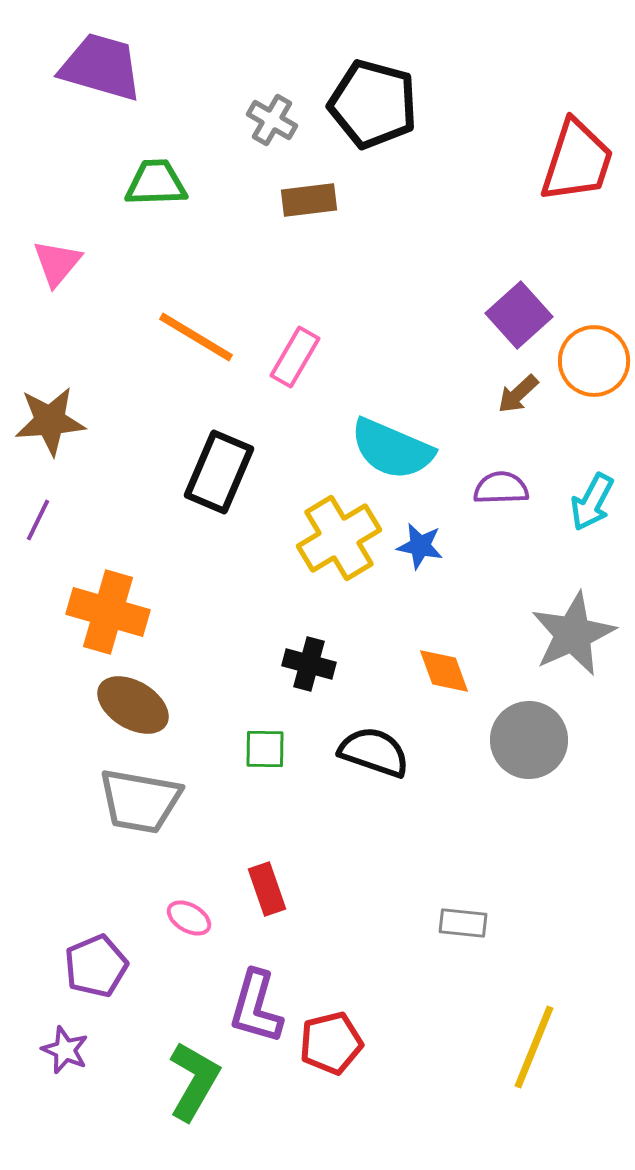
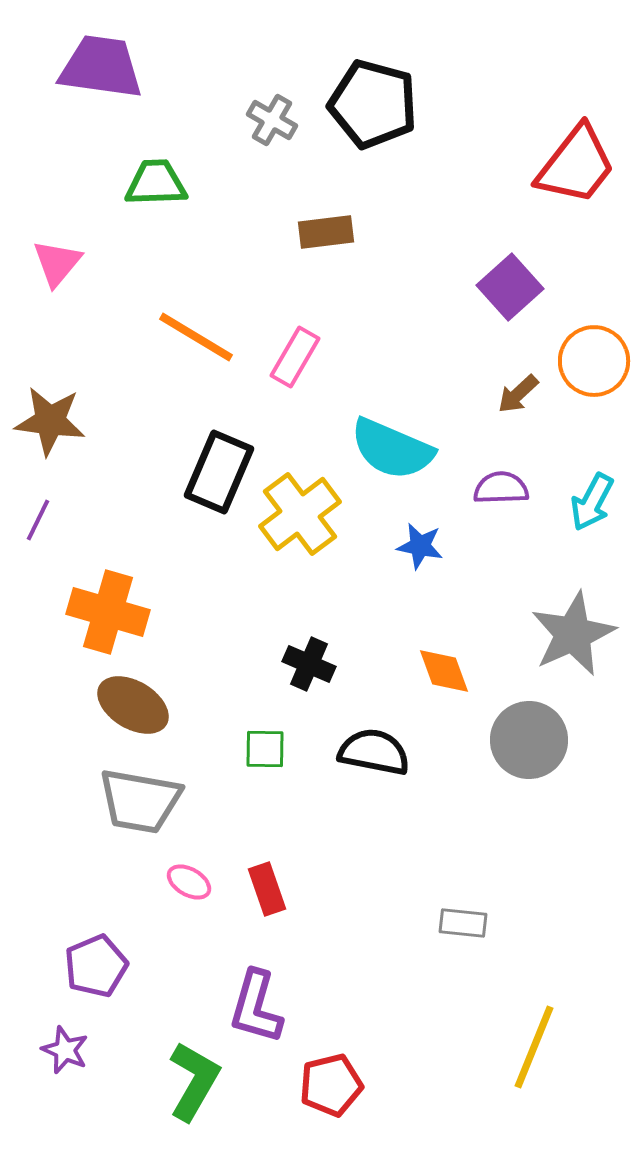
purple trapezoid: rotated 8 degrees counterclockwise
red trapezoid: moved 1 px left, 4 px down; rotated 20 degrees clockwise
brown rectangle: moved 17 px right, 32 px down
purple square: moved 9 px left, 28 px up
brown star: rotated 12 degrees clockwise
yellow cross: moved 39 px left, 24 px up; rotated 6 degrees counterclockwise
black cross: rotated 9 degrees clockwise
black semicircle: rotated 8 degrees counterclockwise
pink ellipse: moved 36 px up
red pentagon: moved 42 px down
